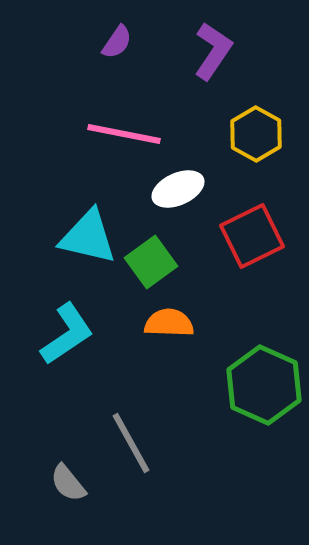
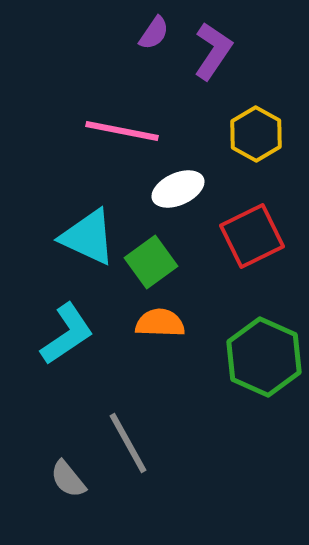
purple semicircle: moved 37 px right, 9 px up
pink line: moved 2 px left, 3 px up
cyan triangle: rotated 12 degrees clockwise
orange semicircle: moved 9 px left
green hexagon: moved 28 px up
gray line: moved 3 px left
gray semicircle: moved 4 px up
